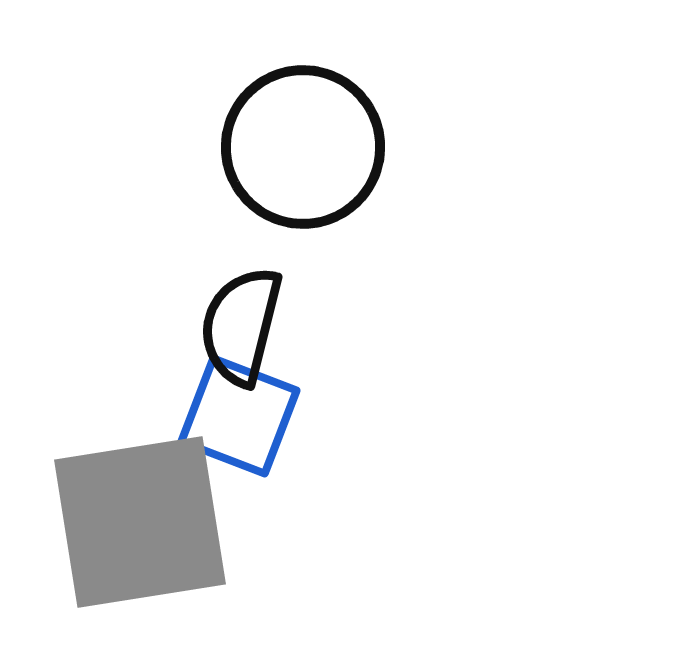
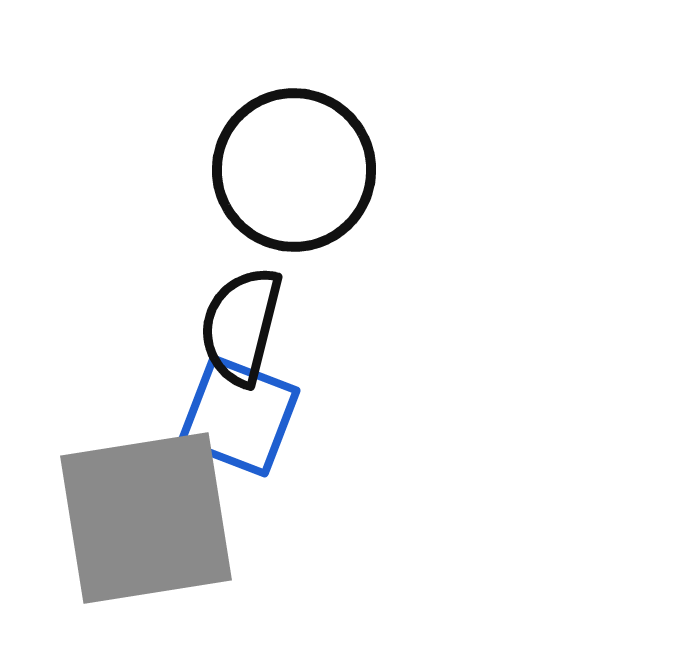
black circle: moved 9 px left, 23 px down
gray square: moved 6 px right, 4 px up
